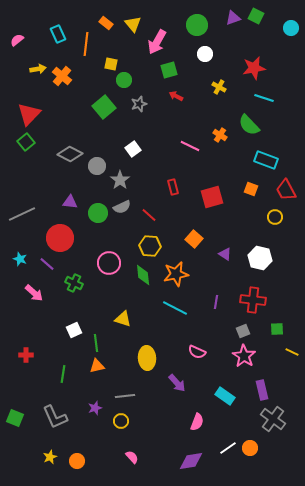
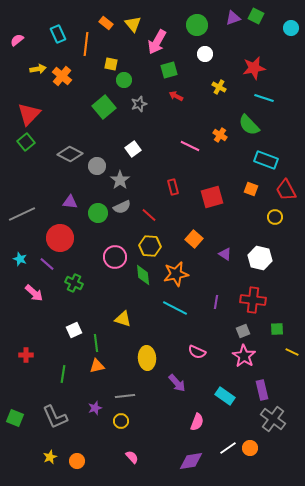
pink circle at (109, 263): moved 6 px right, 6 px up
